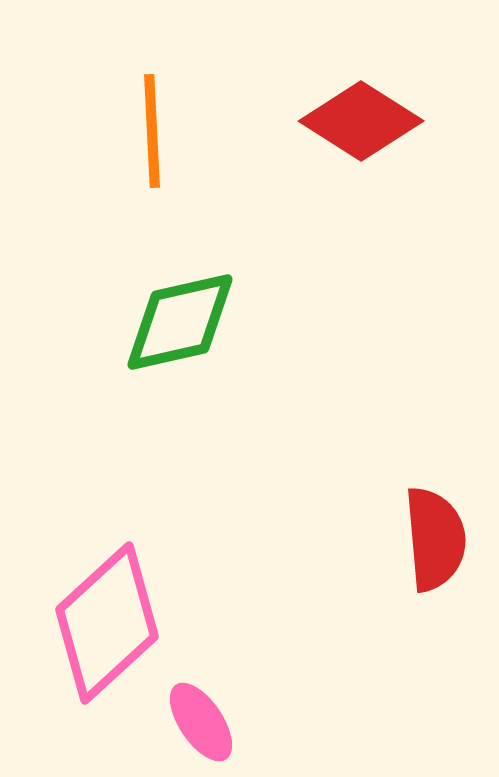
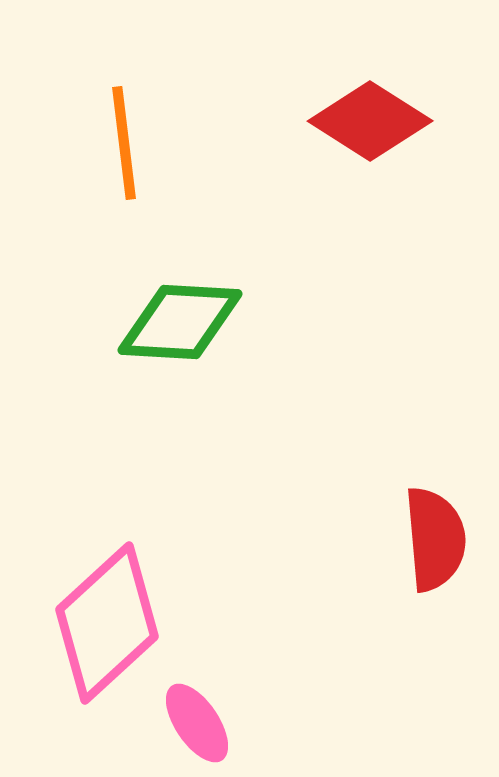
red diamond: moved 9 px right
orange line: moved 28 px left, 12 px down; rotated 4 degrees counterclockwise
green diamond: rotated 16 degrees clockwise
pink ellipse: moved 4 px left, 1 px down
